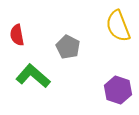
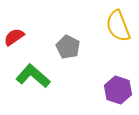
red semicircle: moved 3 px left, 2 px down; rotated 65 degrees clockwise
